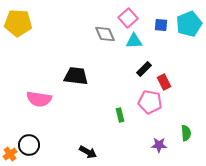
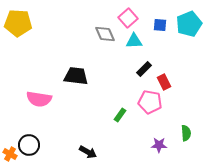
blue square: moved 1 px left
green rectangle: rotated 48 degrees clockwise
orange cross: rotated 24 degrees counterclockwise
